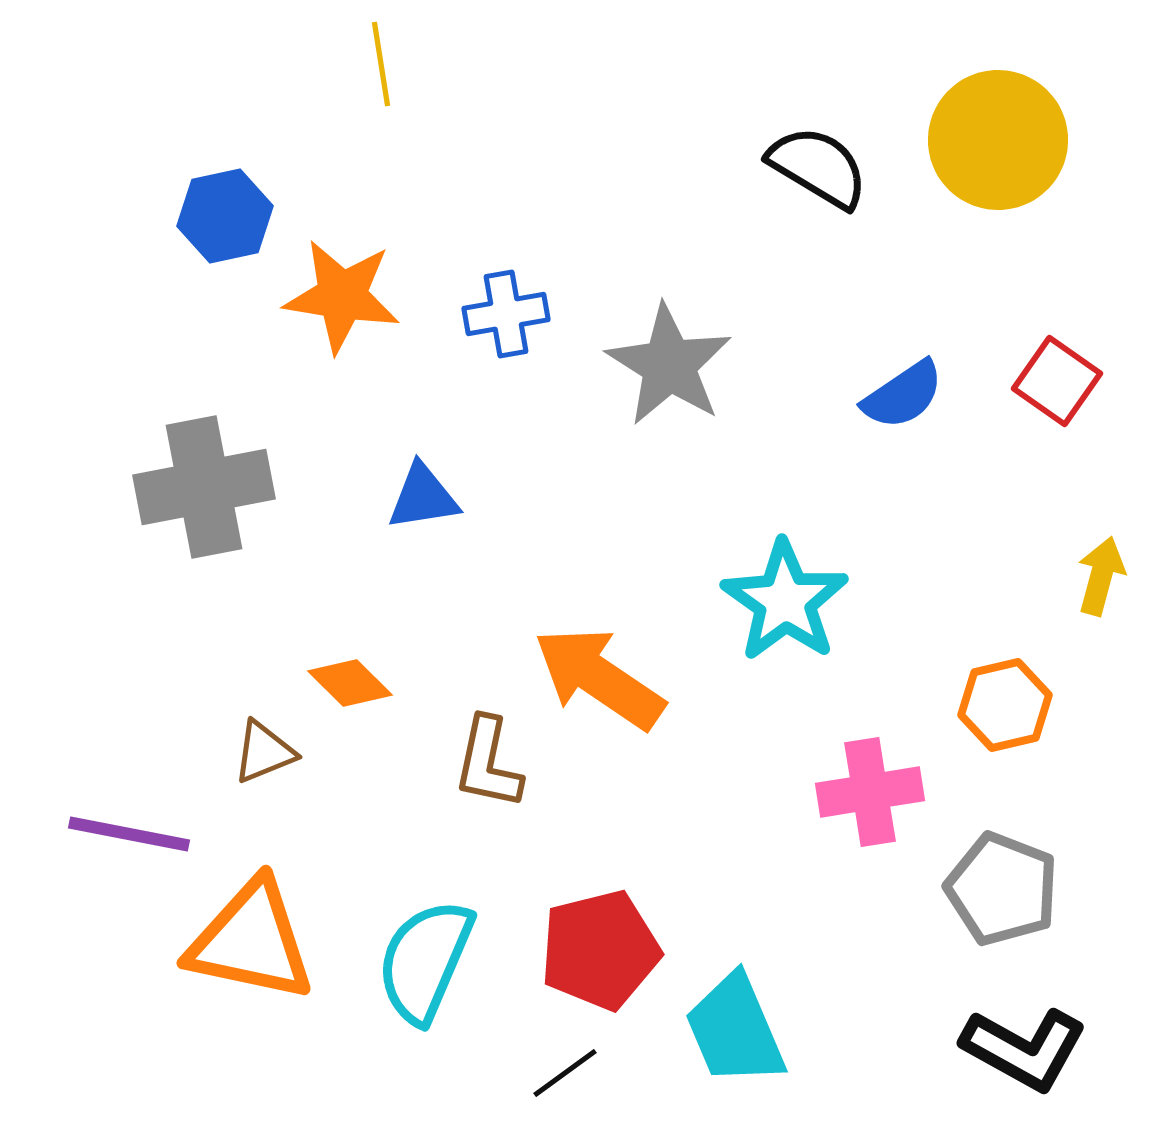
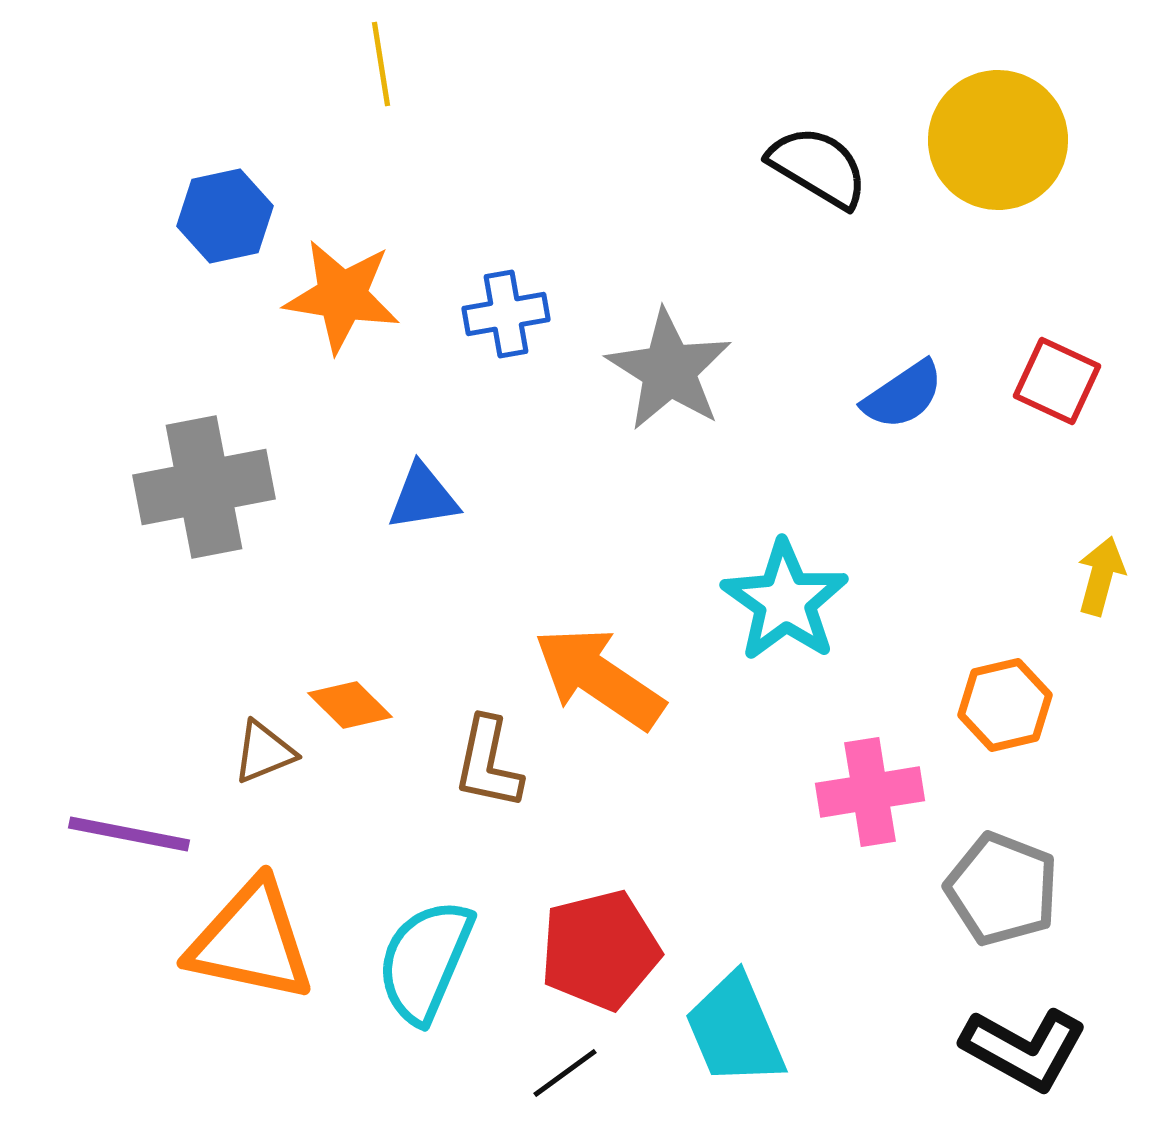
gray star: moved 5 px down
red square: rotated 10 degrees counterclockwise
orange diamond: moved 22 px down
